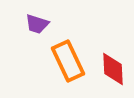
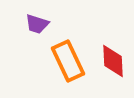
red diamond: moved 8 px up
